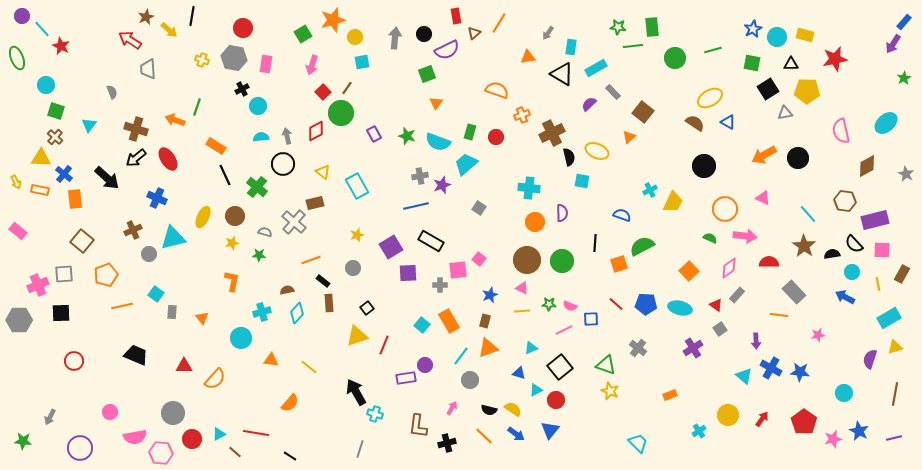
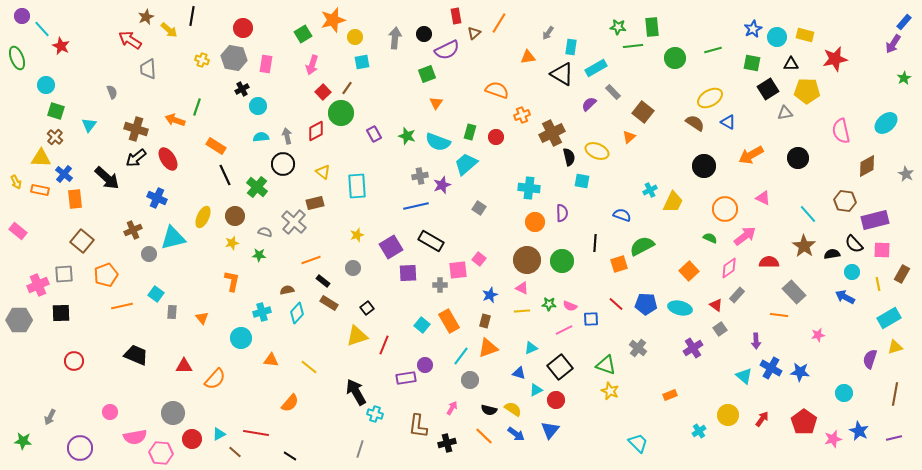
orange arrow at (764, 155): moved 13 px left
cyan rectangle at (357, 186): rotated 25 degrees clockwise
pink arrow at (745, 236): rotated 45 degrees counterclockwise
brown rectangle at (329, 303): rotated 54 degrees counterclockwise
